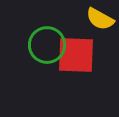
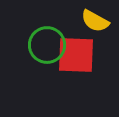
yellow semicircle: moved 5 px left, 2 px down
